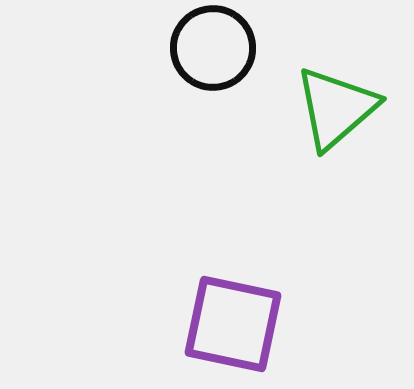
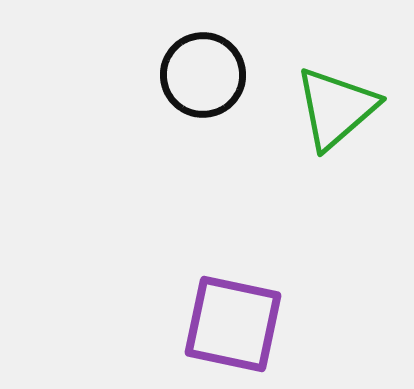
black circle: moved 10 px left, 27 px down
